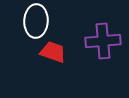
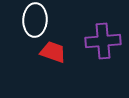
white ellipse: moved 1 px left, 1 px up
